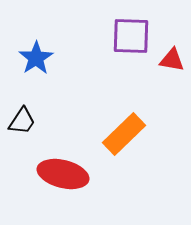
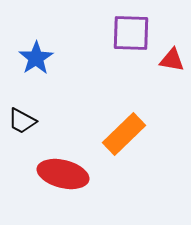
purple square: moved 3 px up
black trapezoid: rotated 84 degrees clockwise
